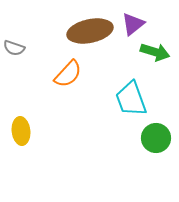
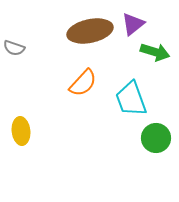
orange semicircle: moved 15 px right, 9 px down
